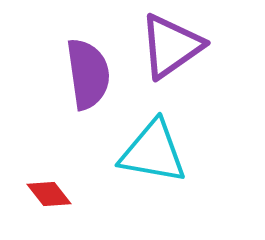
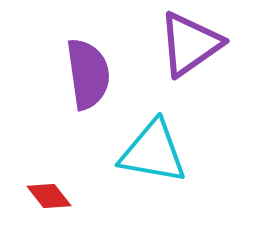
purple triangle: moved 19 px right, 2 px up
red diamond: moved 2 px down
